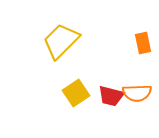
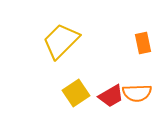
red trapezoid: rotated 44 degrees counterclockwise
